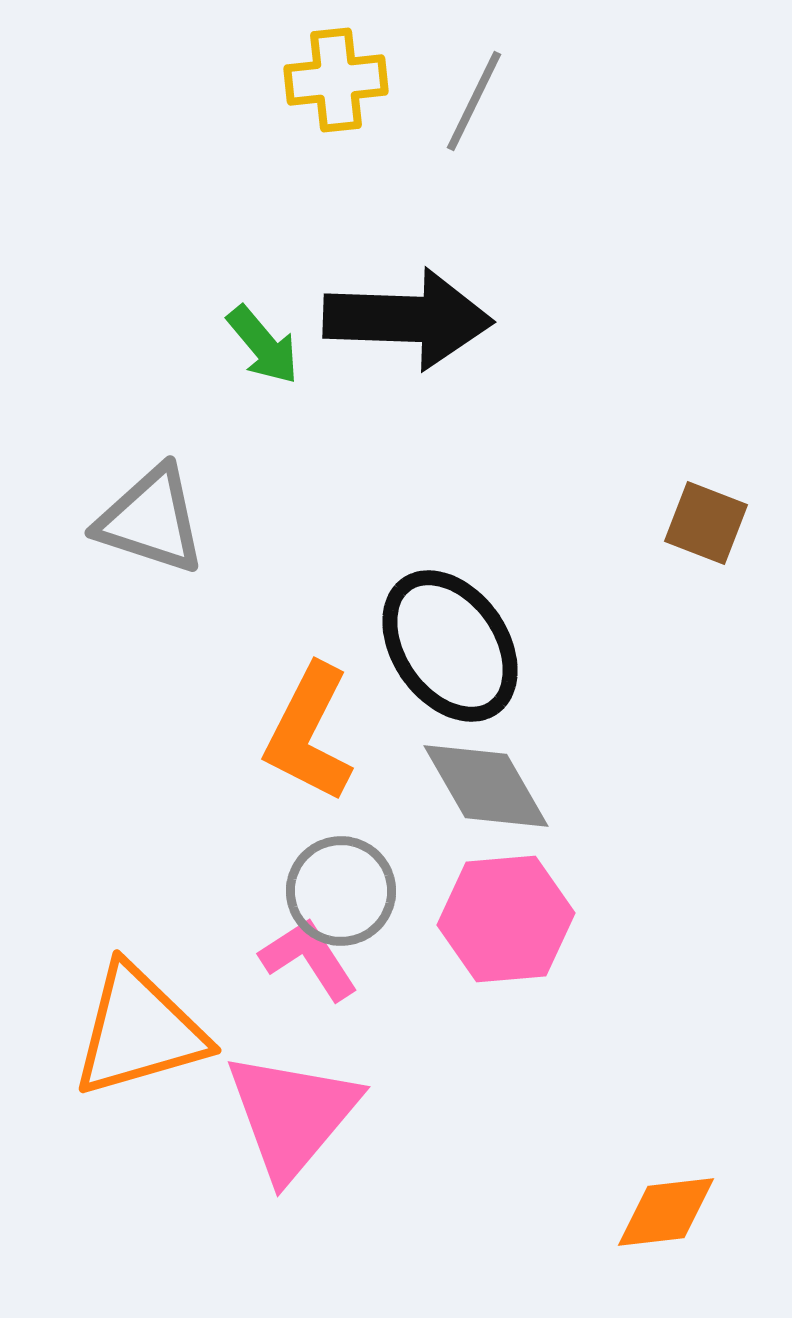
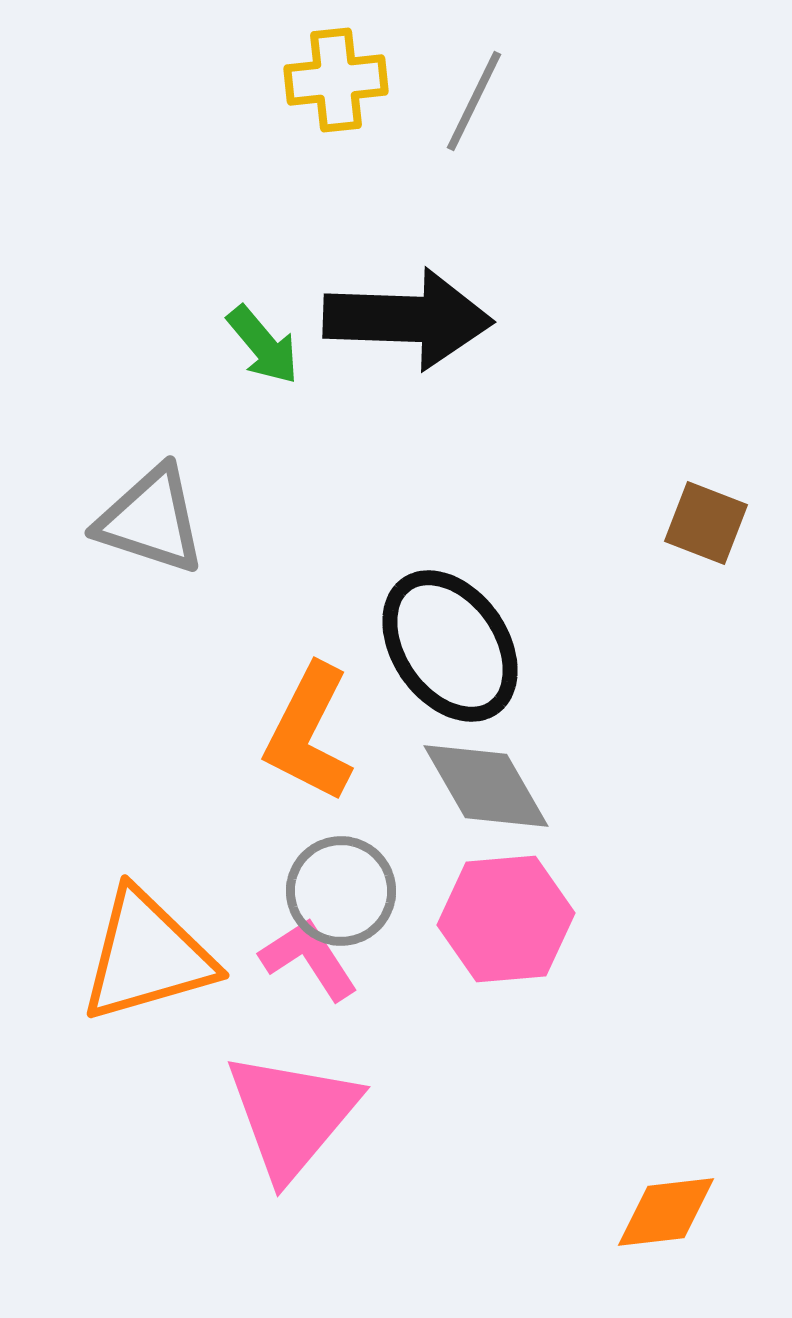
orange triangle: moved 8 px right, 75 px up
